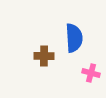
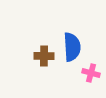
blue semicircle: moved 2 px left, 9 px down
